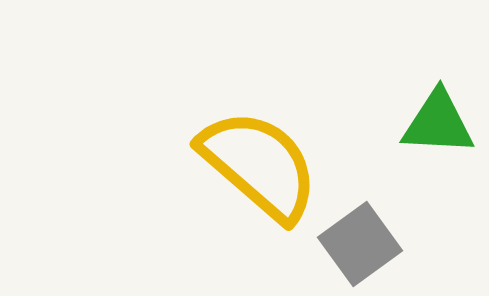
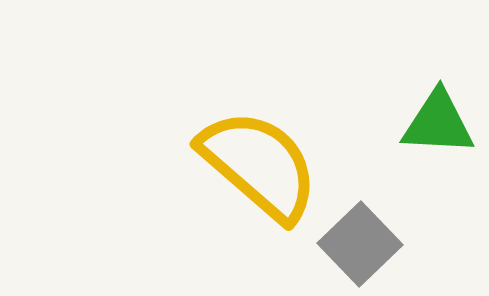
gray square: rotated 8 degrees counterclockwise
